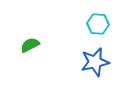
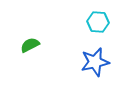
cyan hexagon: moved 2 px up
